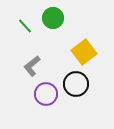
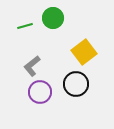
green line: rotated 63 degrees counterclockwise
purple circle: moved 6 px left, 2 px up
